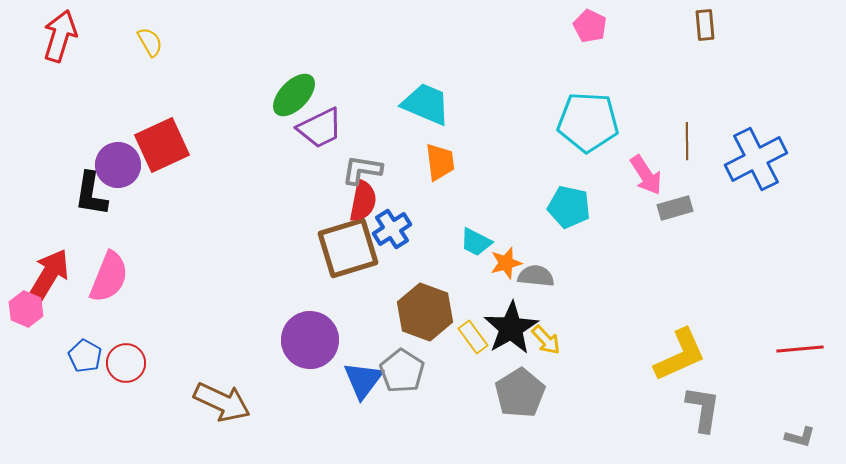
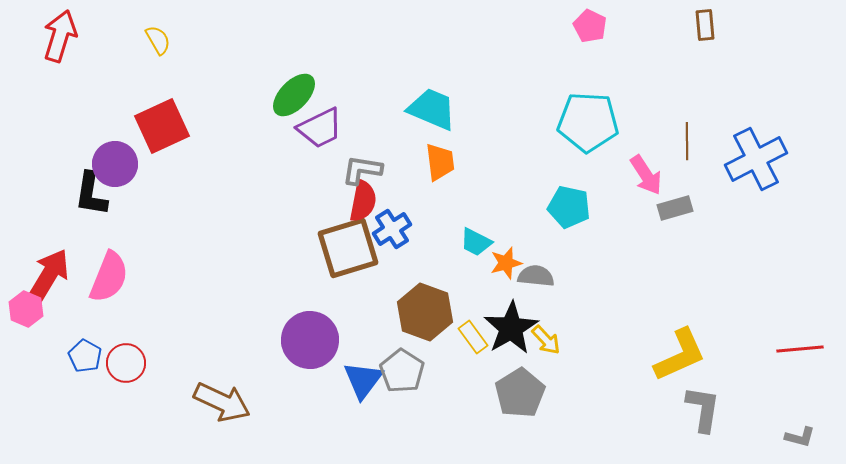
yellow semicircle at (150, 42): moved 8 px right, 2 px up
cyan trapezoid at (426, 104): moved 6 px right, 5 px down
red square at (162, 145): moved 19 px up
purple circle at (118, 165): moved 3 px left, 1 px up
